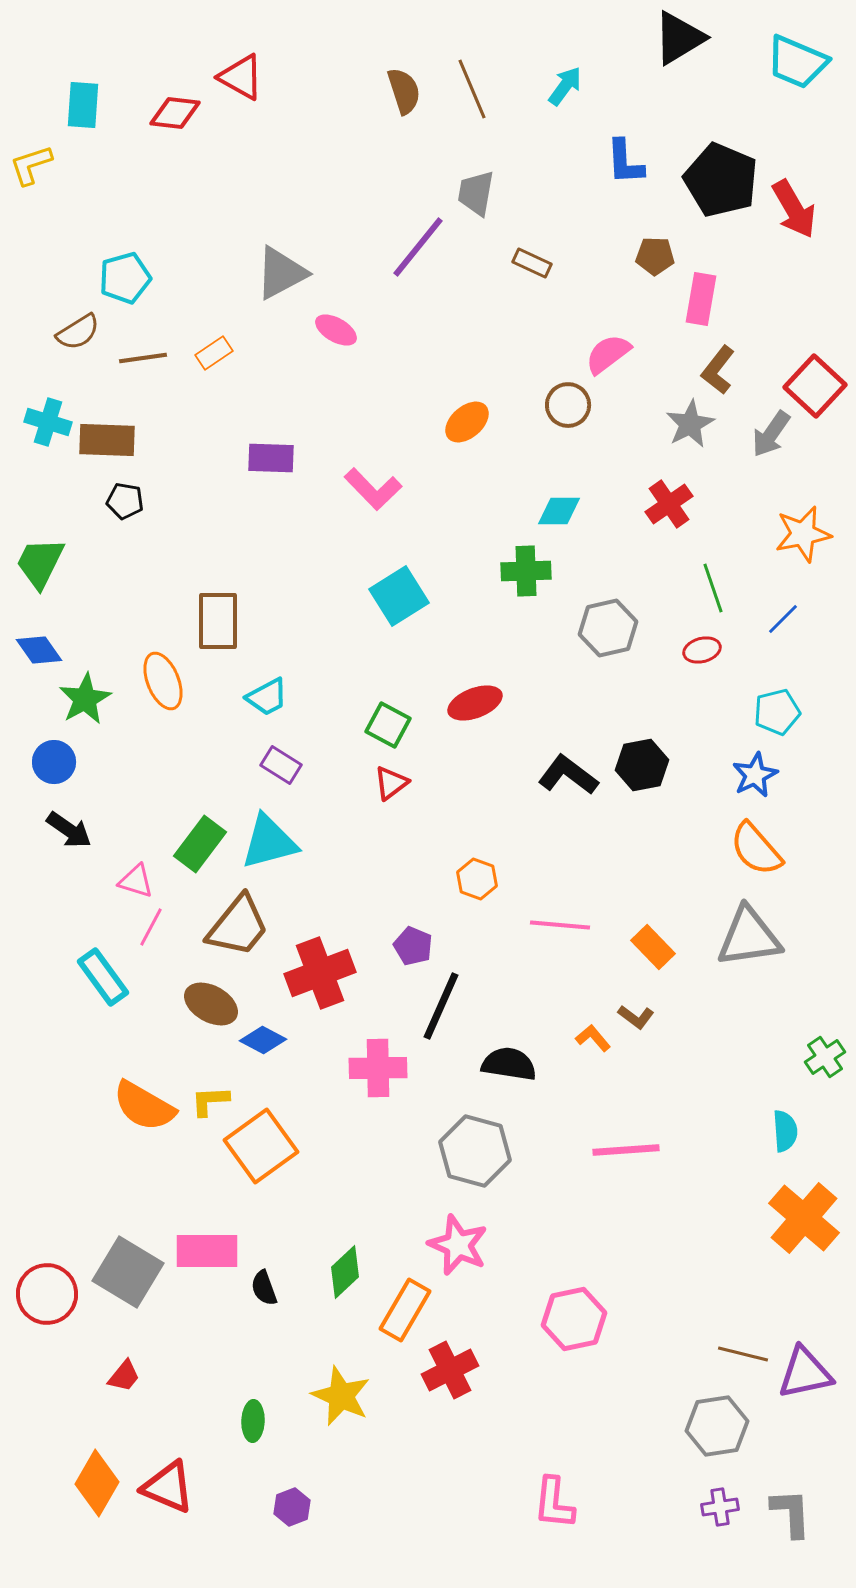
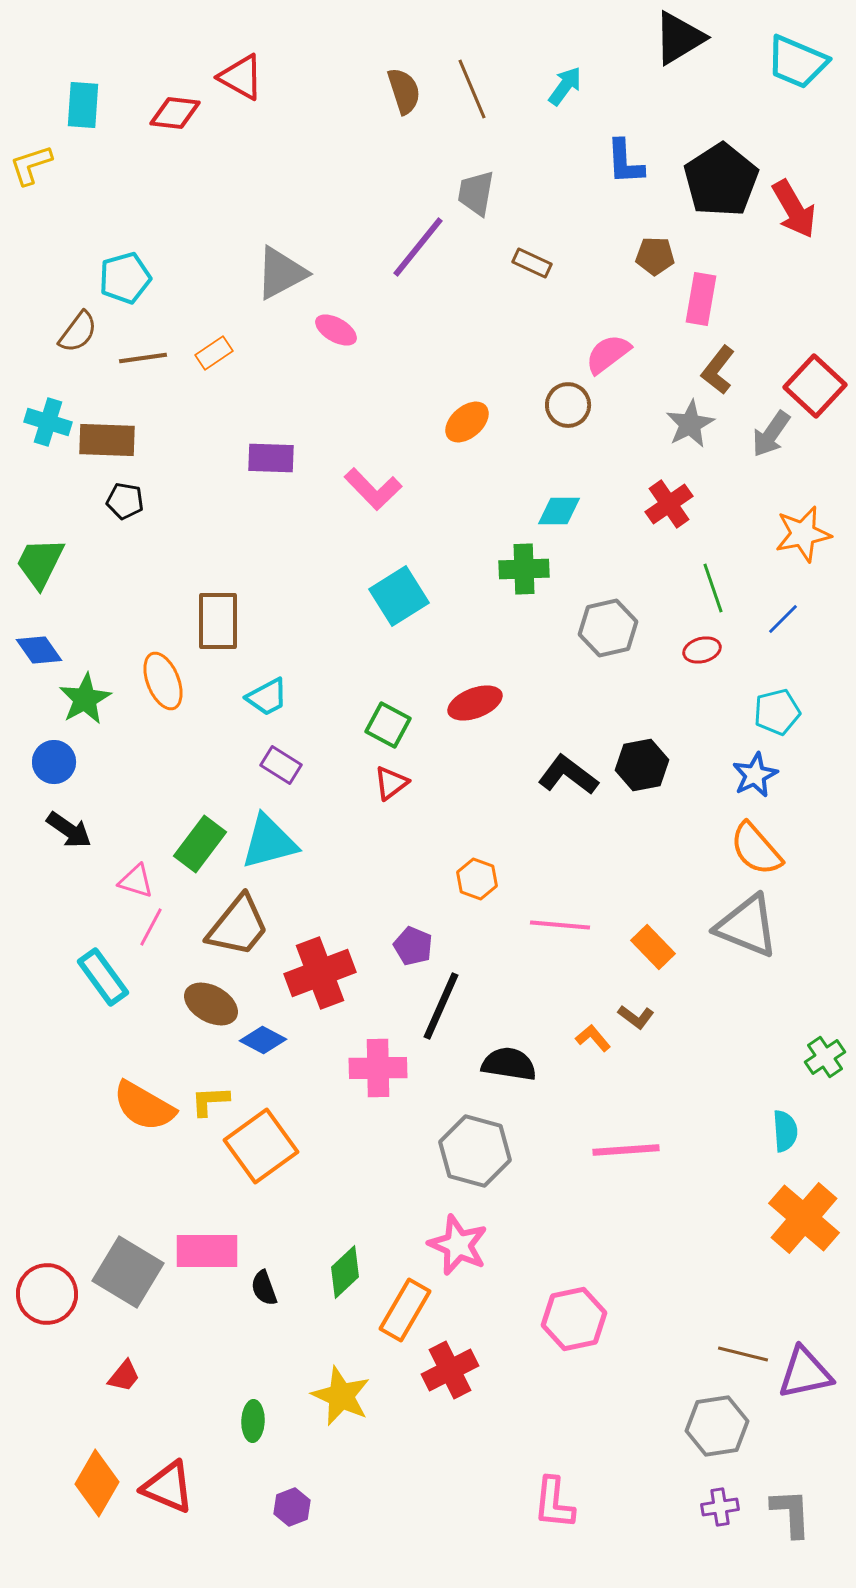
black pentagon at (721, 180): rotated 16 degrees clockwise
brown semicircle at (78, 332): rotated 21 degrees counterclockwise
green cross at (526, 571): moved 2 px left, 2 px up
gray triangle at (749, 937): moved 2 px left, 11 px up; rotated 30 degrees clockwise
